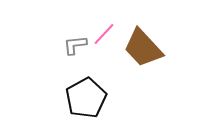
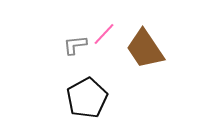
brown trapezoid: moved 2 px right, 1 px down; rotated 9 degrees clockwise
black pentagon: moved 1 px right
